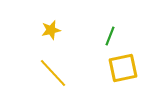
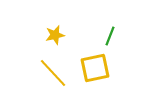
yellow star: moved 4 px right, 5 px down
yellow square: moved 28 px left
